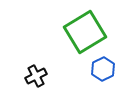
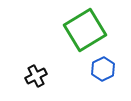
green square: moved 2 px up
